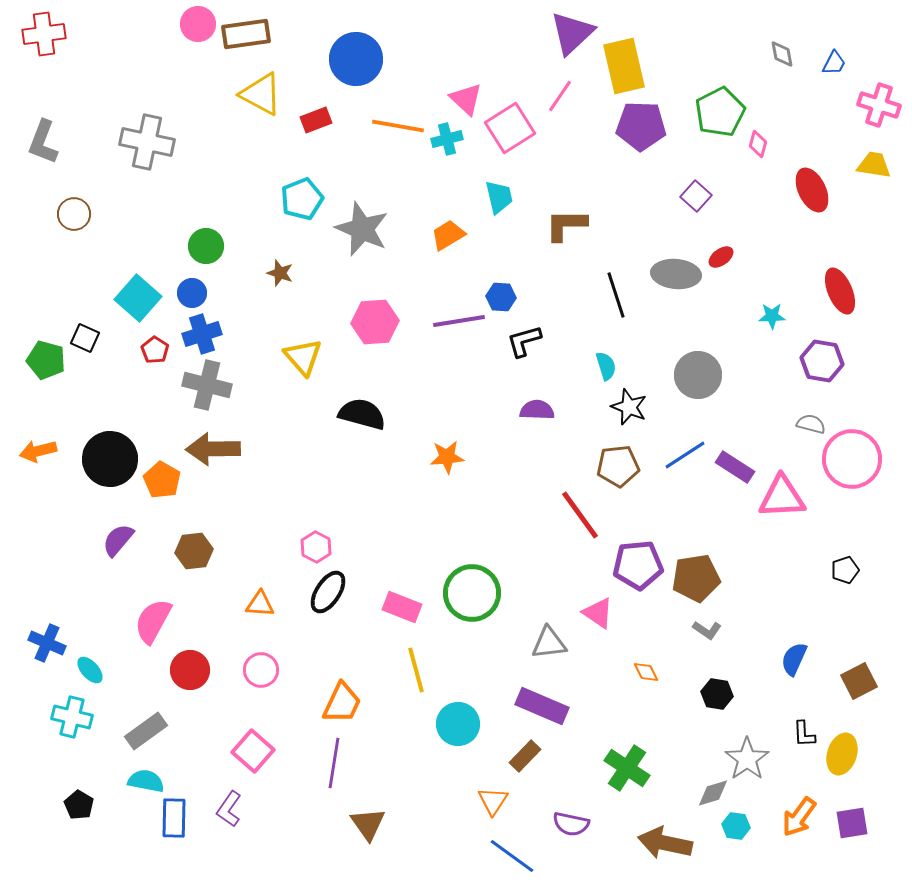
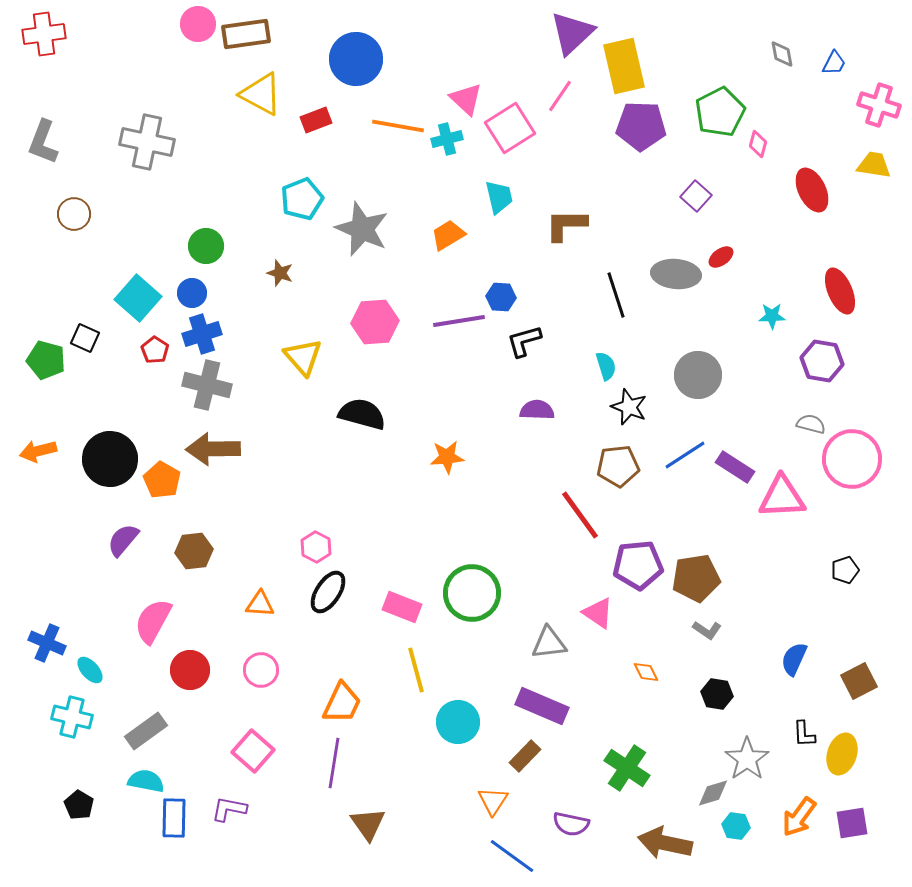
purple semicircle at (118, 540): moved 5 px right
cyan circle at (458, 724): moved 2 px up
purple L-shape at (229, 809): rotated 66 degrees clockwise
